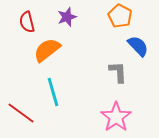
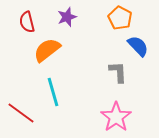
orange pentagon: moved 2 px down
